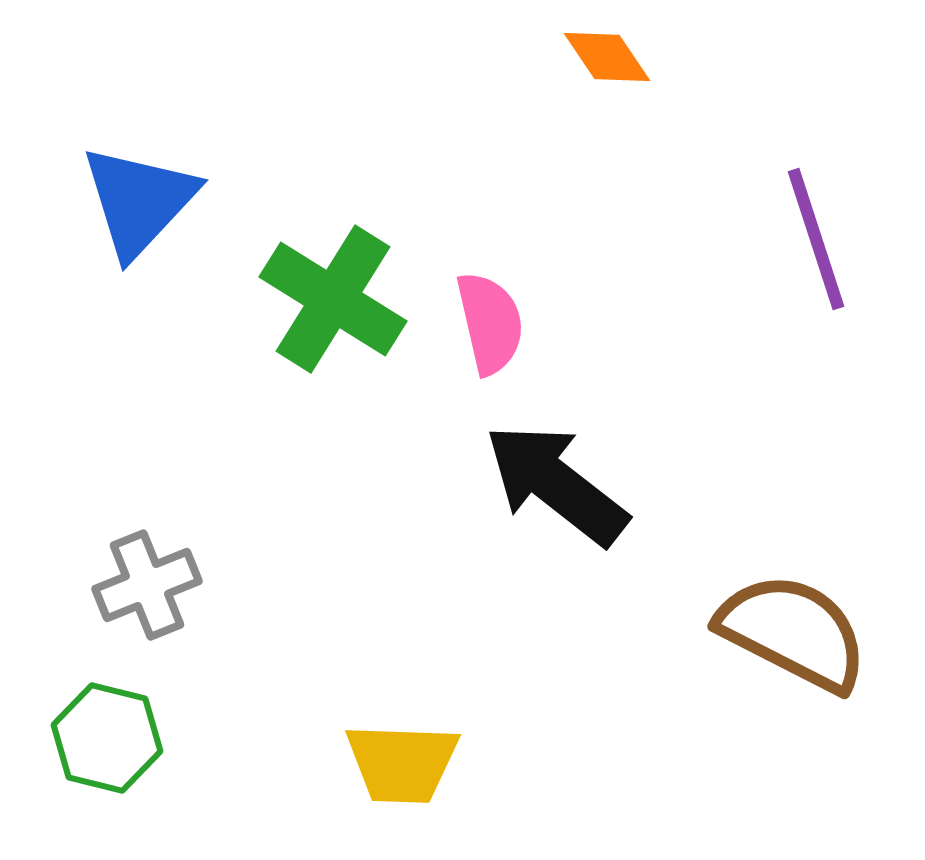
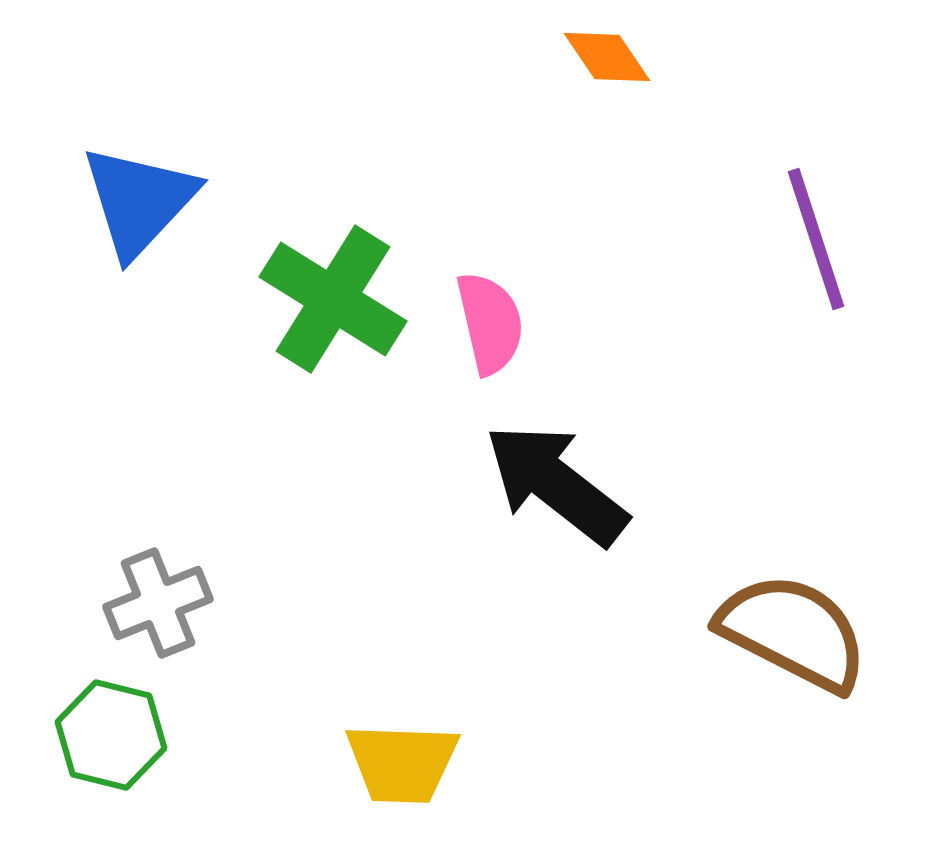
gray cross: moved 11 px right, 18 px down
green hexagon: moved 4 px right, 3 px up
